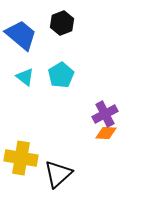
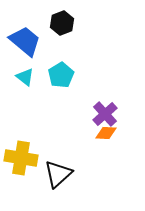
blue trapezoid: moved 4 px right, 6 px down
purple cross: rotated 15 degrees counterclockwise
